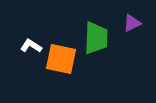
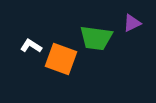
green trapezoid: rotated 96 degrees clockwise
orange square: rotated 8 degrees clockwise
